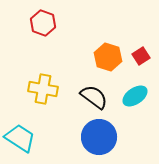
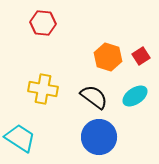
red hexagon: rotated 15 degrees counterclockwise
